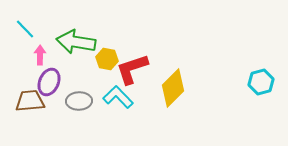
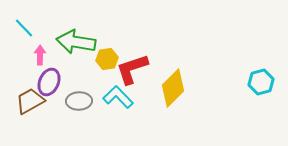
cyan line: moved 1 px left, 1 px up
yellow hexagon: rotated 20 degrees counterclockwise
brown trapezoid: rotated 24 degrees counterclockwise
